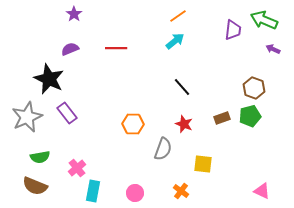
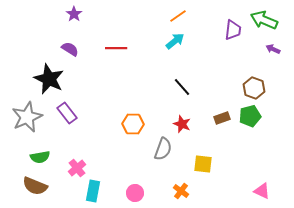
purple semicircle: rotated 54 degrees clockwise
red star: moved 2 px left
